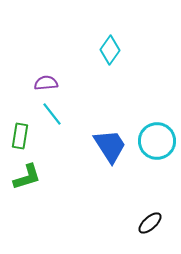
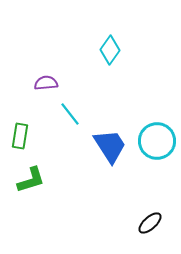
cyan line: moved 18 px right
green L-shape: moved 4 px right, 3 px down
